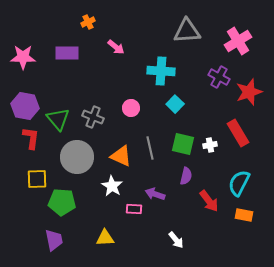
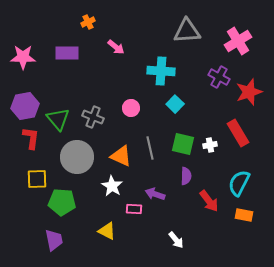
purple hexagon: rotated 20 degrees counterclockwise
purple semicircle: rotated 12 degrees counterclockwise
yellow triangle: moved 2 px right, 7 px up; rotated 30 degrees clockwise
